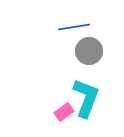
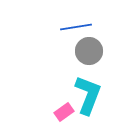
blue line: moved 2 px right
cyan L-shape: moved 2 px right, 3 px up
